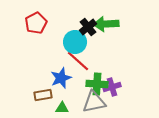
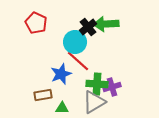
red pentagon: rotated 20 degrees counterclockwise
blue star: moved 4 px up
gray triangle: rotated 20 degrees counterclockwise
